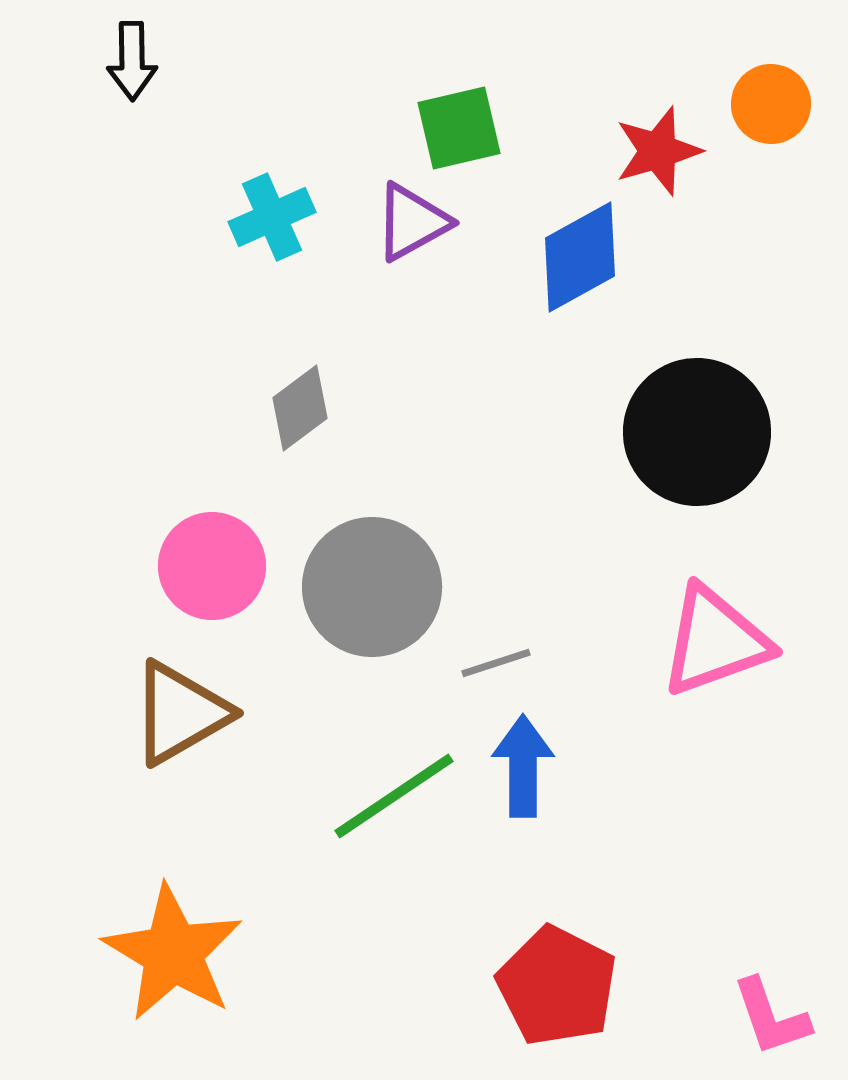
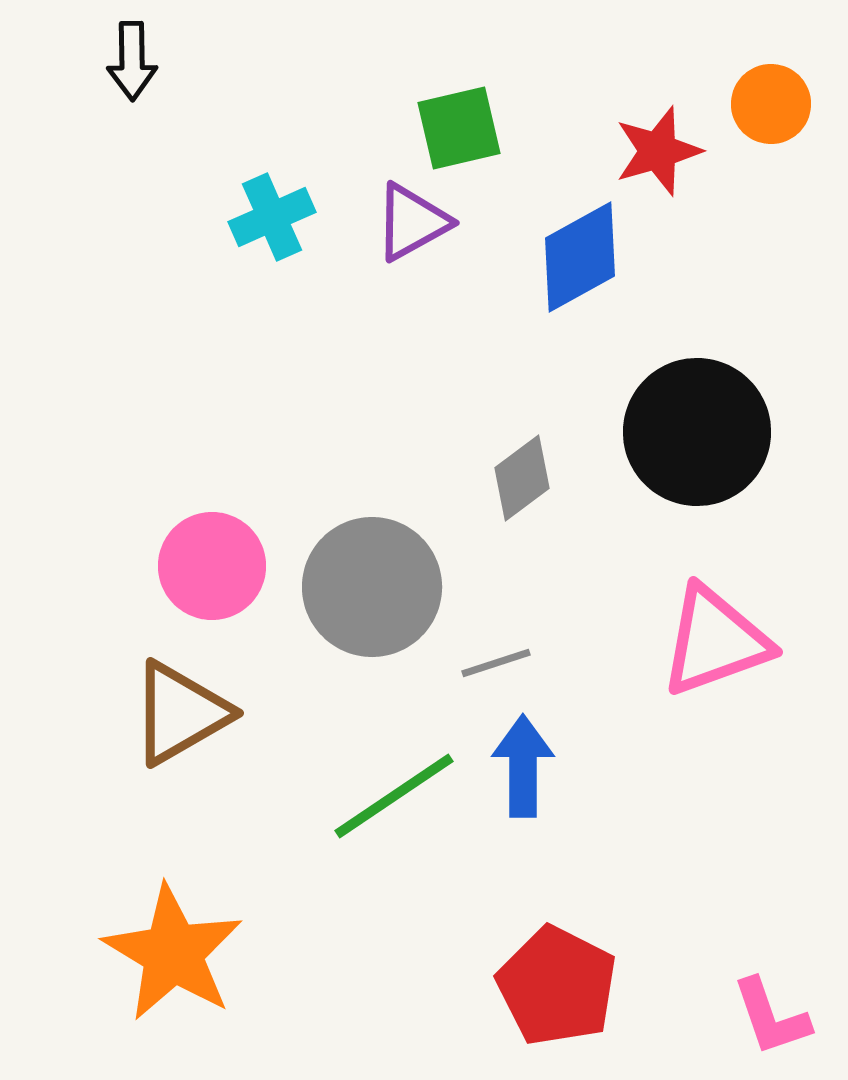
gray diamond: moved 222 px right, 70 px down
